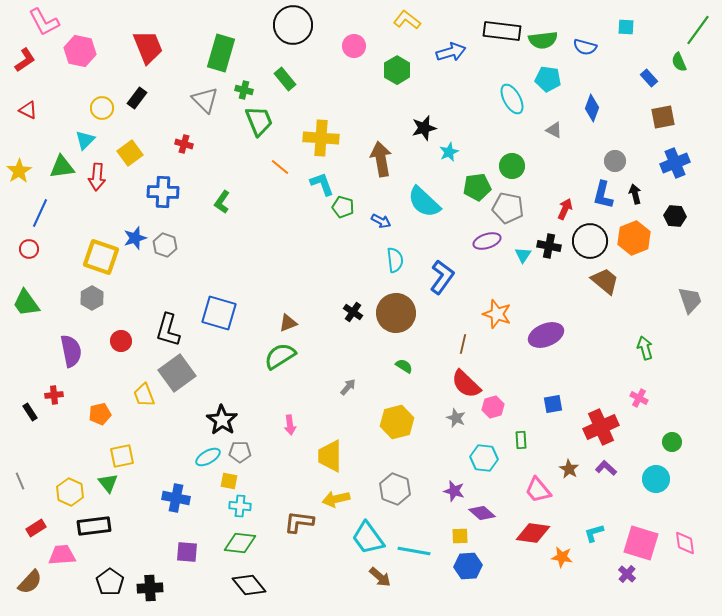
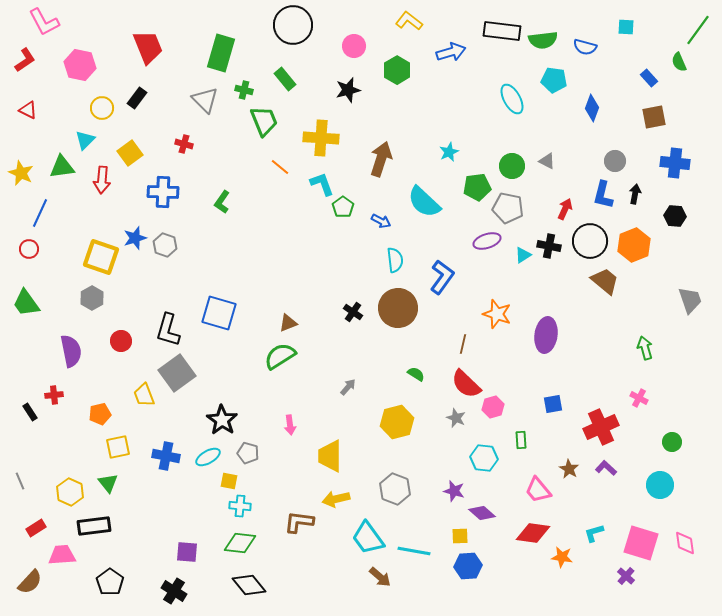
yellow L-shape at (407, 20): moved 2 px right, 1 px down
pink hexagon at (80, 51): moved 14 px down
cyan pentagon at (548, 79): moved 6 px right, 1 px down
brown square at (663, 117): moved 9 px left
green trapezoid at (259, 121): moved 5 px right
black star at (424, 128): moved 76 px left, 38 px up
gray triangle at (554, 130): moved 7 px left, 31 px down
brown arrow at (381, 159): rotated 28 degrees clockwise
blue cross at (675, 163): rotated 28 degrees clockwise
yellow star at (19, 171): moved 2 px right, 2 px down; rotated 15 degrees counterclockwise
red arrow at (97, 177): moved 5 px right, 3 px down
black arrow at (635, 194): rotated 24 degrees clockwise
green pentagon at (343, 207): rotated 20 degrees clockwise
orange hexagon at (634, 238): moved 7 px down
cyan triangle at (523, 255): rotated 24 degrees clockwise
brown circle at (396, 313): moved 2 px right, 5 px up
purple ellipse at (546, 335): rotated 60 degrees counterclockwise
green semicircle at (404, 366): moved 12 px right, 8 px down
gray pentagon at (240, 452): moved 8 px right, 1 px down; rotated 15 degrees clockwise
yellow square at (122, 456): moved 4 px left, 9 px up
cyan circle at (656, 479): moved 4 px right, 6 px down
blue cross at (176, 498): moved 10 px left, 42 px up
purple cross at (627, 574): moved 1 px left, 2 px down
black cross at (150, 588): moved 24 px right, 3 px down; rotated 35 degrees clockwise
